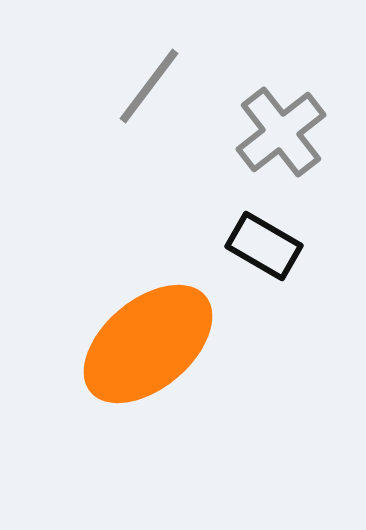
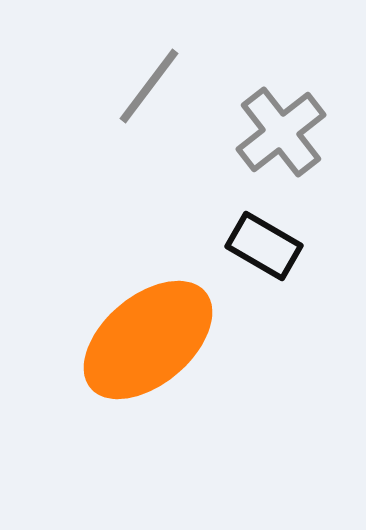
orange ellipse: moved 4 px up
